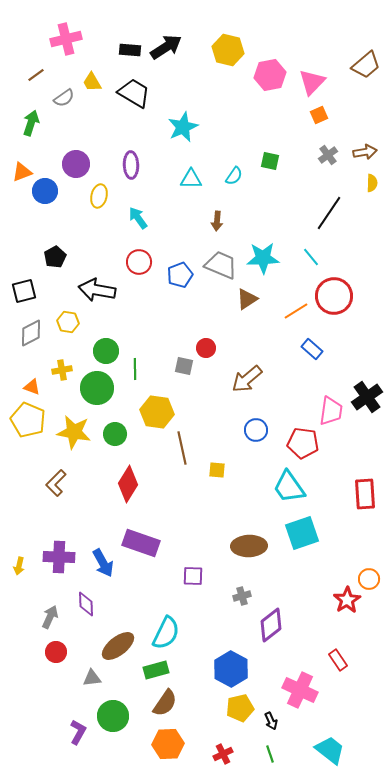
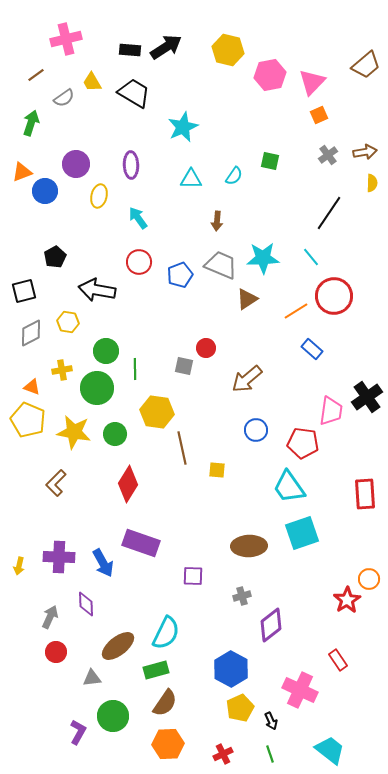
yellow pentagon at (240, 708): rotated 12 degrees counterclockwise
